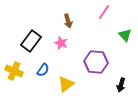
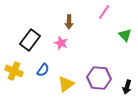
brown arrow: moved 1 px right, 1 px down; rotated 16 degrees clockwise
black rectangle: moved 1 px left, 1 px up
purple hexagon: moved 3 px right, 16 px down
black arrow: moved 6 px right, 2 px down
